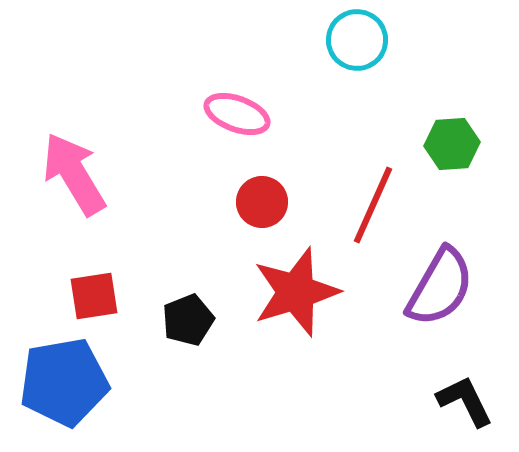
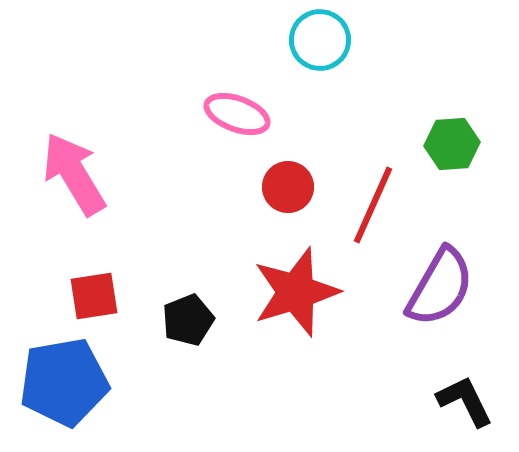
cyan circle: moved 37 px left
red circle: moved 26 px right, 15 px up
